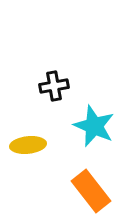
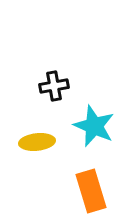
yellow ellipse: moved 9 px right, 3 px up
orange rectangle: rotated 21 degrees clockwise
